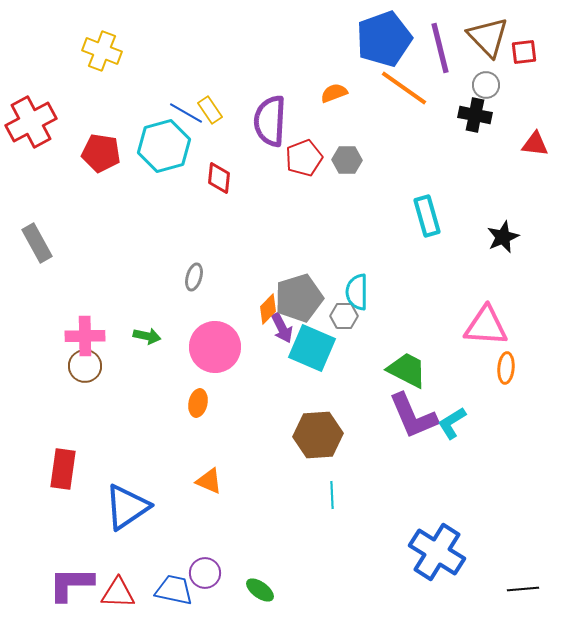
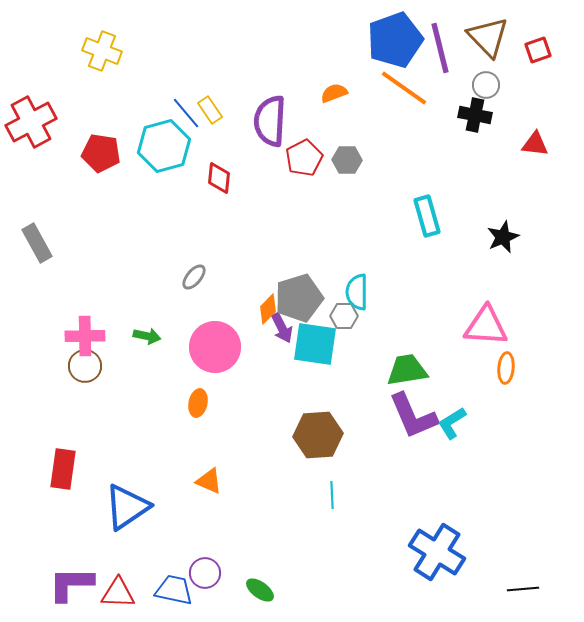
blue pentagon at (384, 39): moved 11 px right, 1 px down
red square at (524, 52): moved 14 px right, 2 px up; rotated 12 degrees counterclockwise
blue line at (186, 113): rotated 20 degrees clockwise
red pentagon at (304, 158): rotated 6 degrees counterclockwise
gray ellipse at (194, 277): rotated 24 degrees clockwise
cyan square at (312, 348): moved 3 px right, 4 px up; rotated 15 degrees counterclockwise
green trapezoid at (407, 370): rotated 36 degrees counterclockwise
